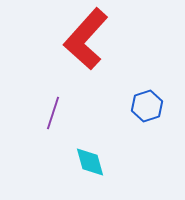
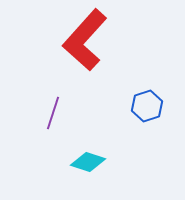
red L-shape: moved 1 px left, 1 px down
cyan diamond: moved 2 px left; rotated 56 degrees counterclockwise
